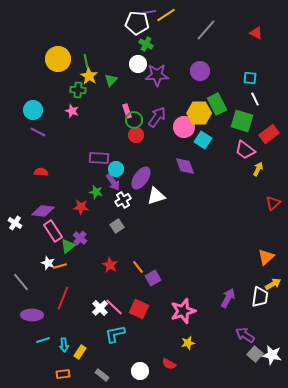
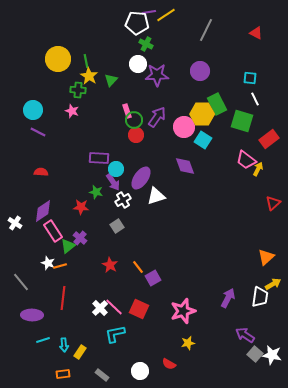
gray line at (206, 30): rotated 15 degrees counterclockwise
yellow hexagon at (199, 113): moved 3 px right, 1 px down
red rectangle at (269, 134): moved 5 px down
pink trapezoid at (245, 150): moved 1 px right, 10 px down
purple diamond at (43, 211): rotated 40 degrees counterclockwise
red line at (63, 298): rotated 15 degrees counterclockwise
